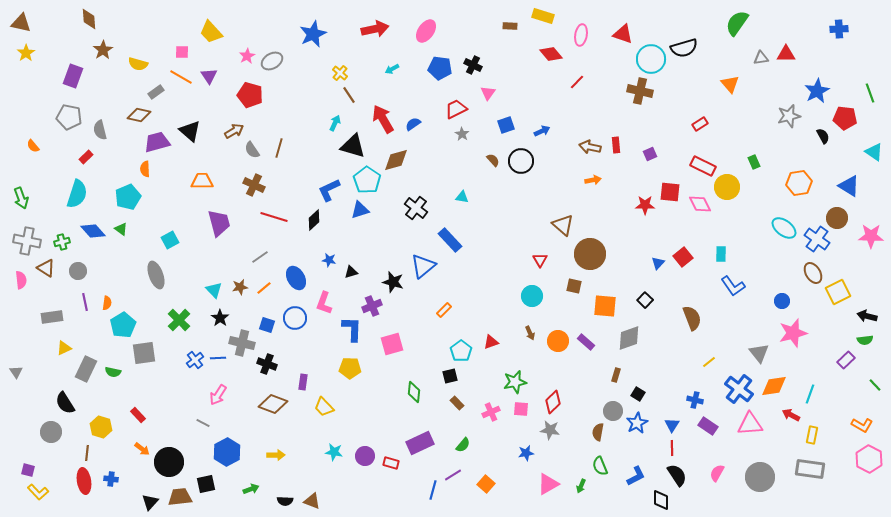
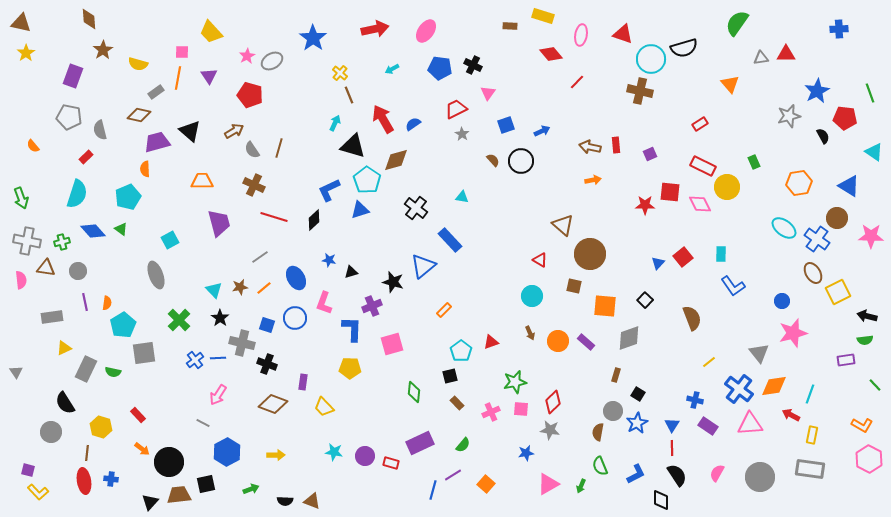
blue star at (313, 34): moved 4 px down; rotated 12 degrees counterclockwise
orange line at (181, 77): moved 3 px left, 1 px down; rotated 70 degrees clockwise
brown line at (349, 95): rotated 12 degrees clockwise
red triangle at (540, 260): rotated 28 degrees counterclockwise
brown triangle at (46, 268): rotated 24 degrees counterclockwise
purple rectangle at (846, 360): rotated 36 degrees clockwise
blue L-shape at (636, 476): moved 2 px up
brown trapezoid at (180, 497): moved 1 px left, 2 px up
